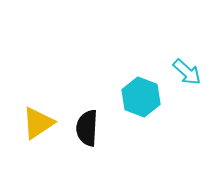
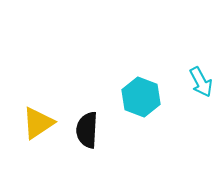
cyan arrow: moved 14 px right, 10 px down; rotated 20 degrees clockwise
black semicircle: moved 2 px down
